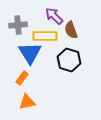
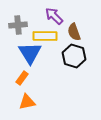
brown semicircle: moved 3 px right, 2 px down
black hexagon: moved 5 px right, 4 px up
